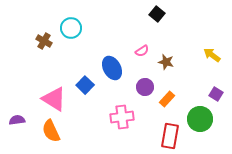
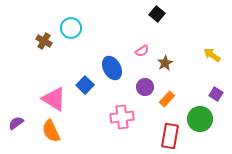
brown star: moved 1 px left, 1 px down; rotated 28 degrees clockwise
purple semicircle: moved 1 px left, 3 px down; rotated 28 degrees counterclockwise
